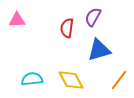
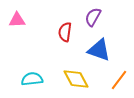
red semicircle: moved 2 px left, 4 px down
blue triangle: rotated 35 degrees clockwise
yellow diamond: moved 5 px right, 1 px up
